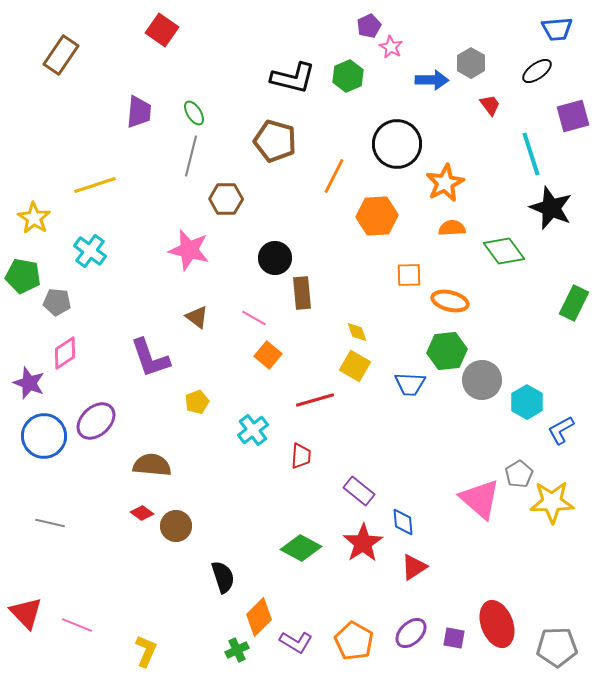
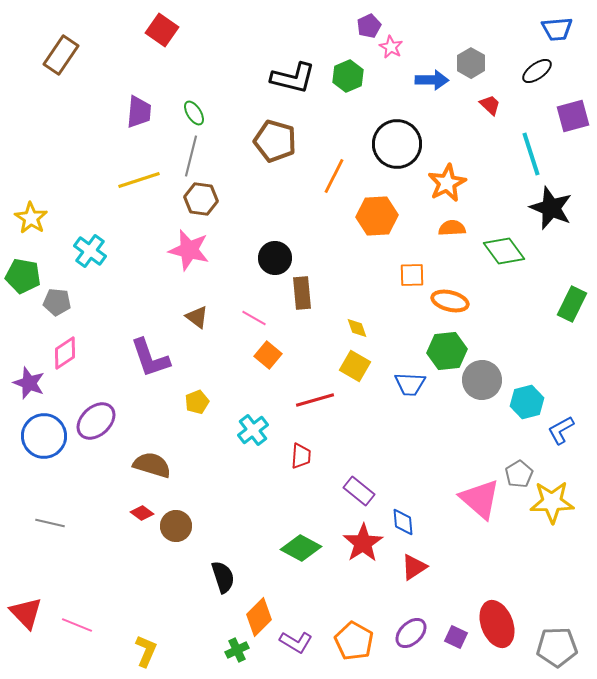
red trapezoid at (490, 105): rotated 10 degrees counterclockwise
orange star at (445, 183): moved 2 px right
yellow line at (95, 185): moved 44 px right, 5 px up
brown hexagon at (226, 199): moved 25 px left; rotated 8 degrees clockwise
yellow star at (34, 218): moved 3 px left
orange square at (409, 275): moved 3 px right
green rectangle at (574, 303): moved 2 px left, 1 px down
yellow diamond at (357, 332): moved 4 px up
cyan hexagon at (527, 402): rotated 16 degrees clockwise
brown semicircle at (152, 465): rotated 12 degrees clockwise
purple square at (454, 638): moved 2 px right, 1 px up; rotated 15 degrees clockwise
